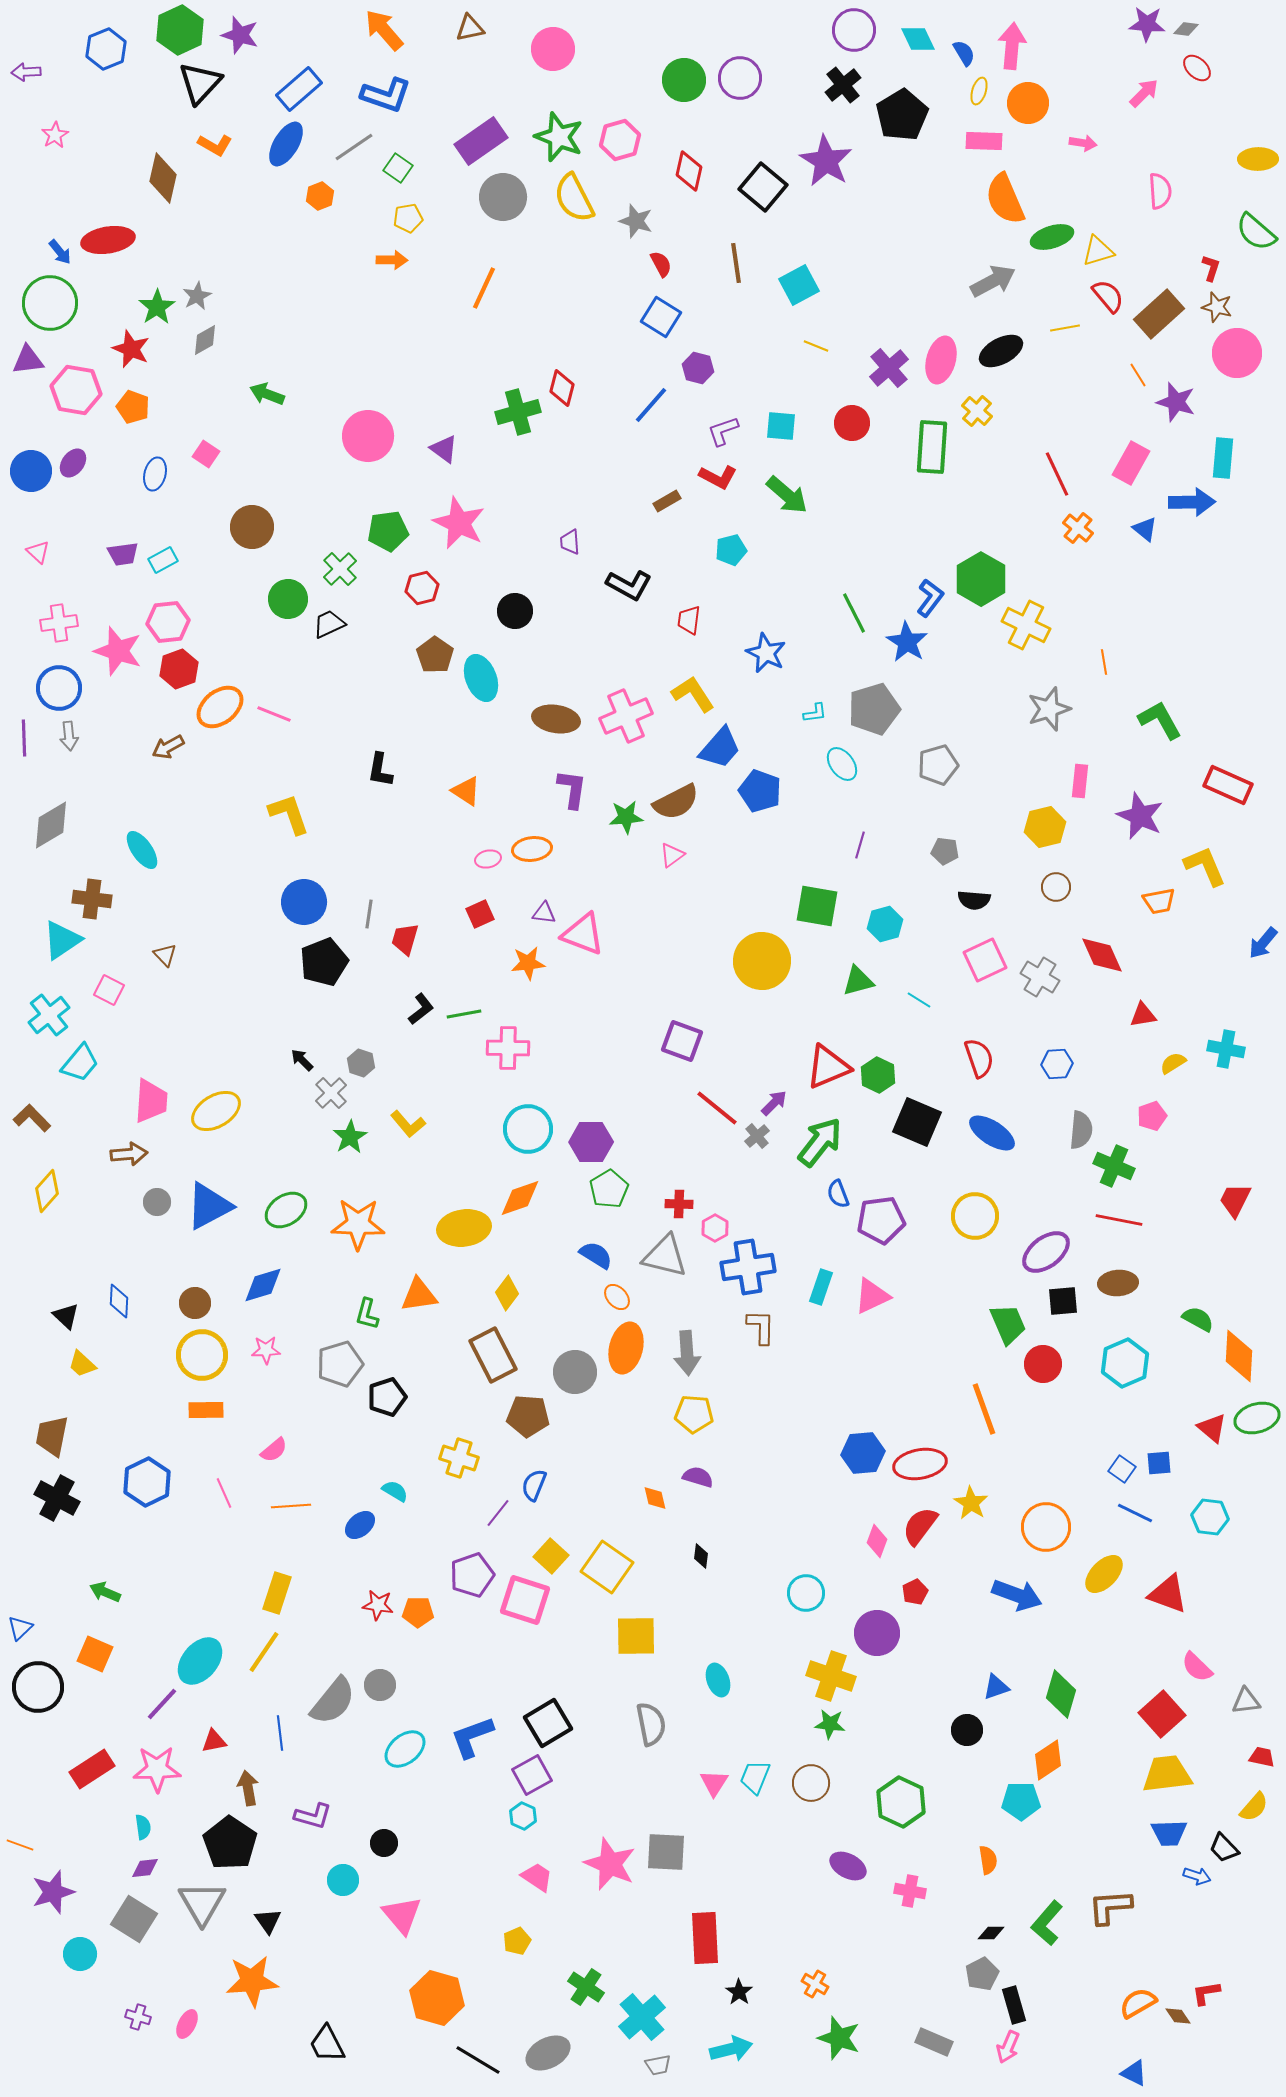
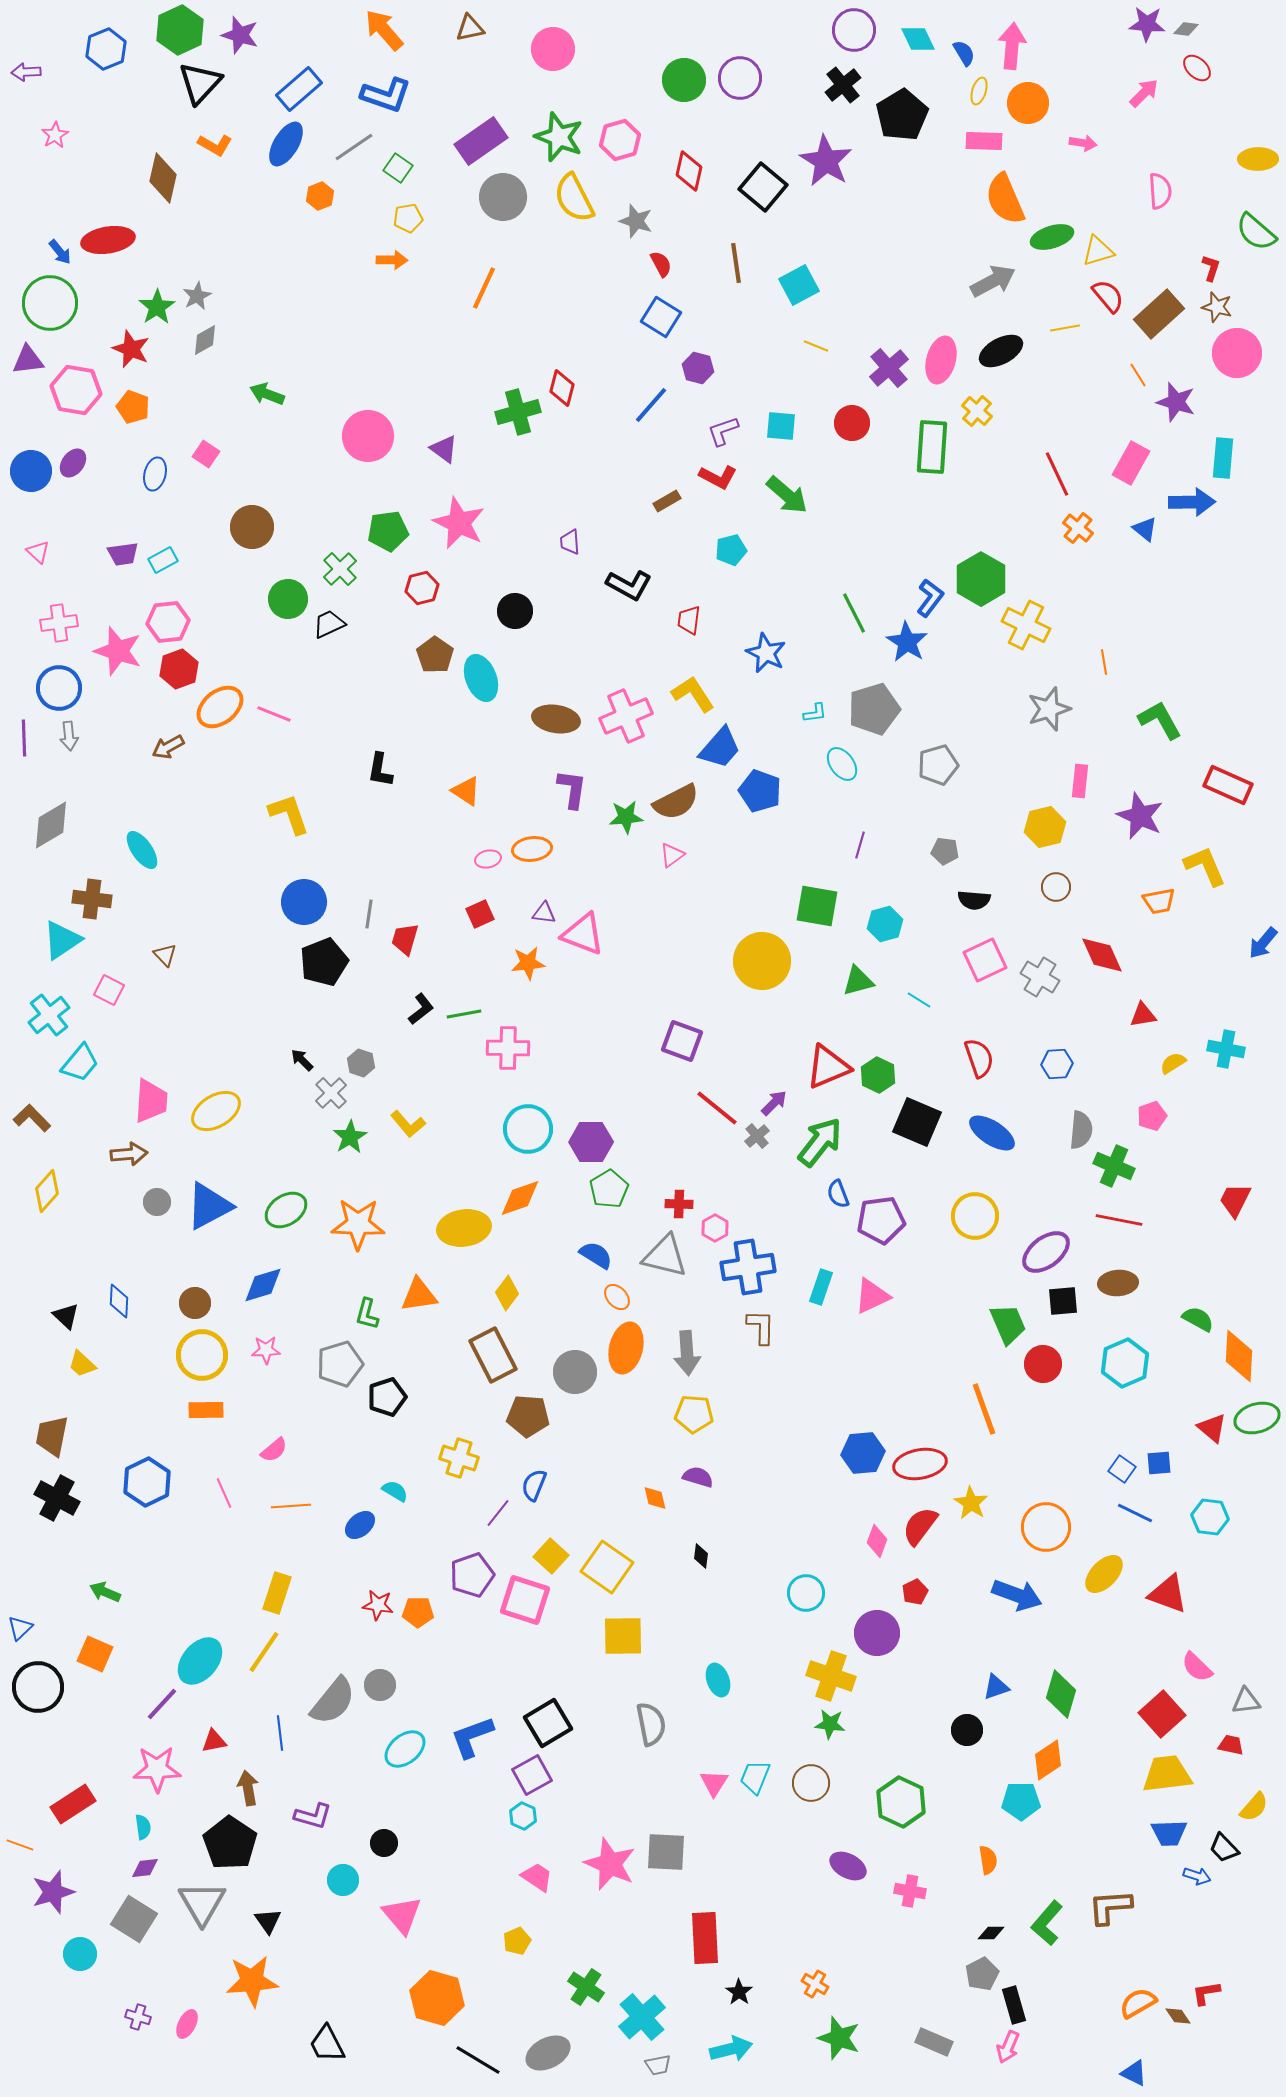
yellow square at (636, 1636): moved 13 px left
red trapezoid at (1262, 1757): moved 31 px left, 12 px up
red rectangle at (92, 1769): moved 19 px left, 35 px down
